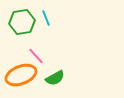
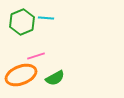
cyan line: rotated 63 degrees counterclockwise
green hexagon: rotated 15 degrees counterclockwise
pink line: rotated 66 degrees counterclockwise
